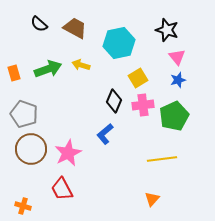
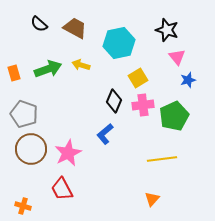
blue star: moved 10 px right
